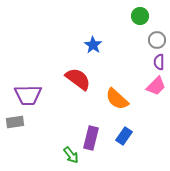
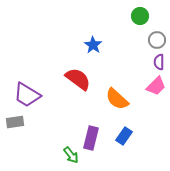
purple trapezoid: moved 1 px left; rotated 32 degrees clockwise
